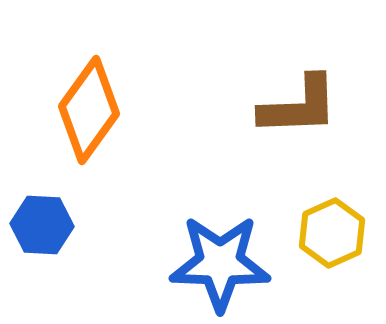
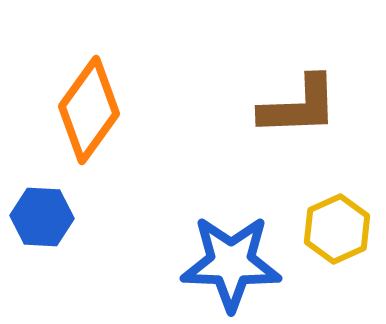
blue hexagon: moved 8 px up
yellow hexagon: moved 5 px right, 4 px up
blue star: moved 11 px right
